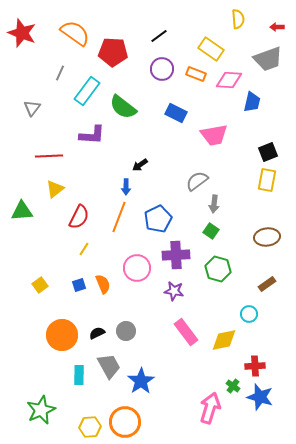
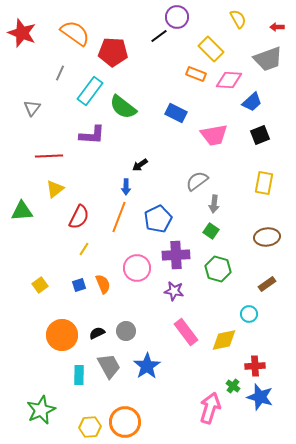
yellow semicircle at (238, 19): rotated 24 degrees counterclockwise
yellow rectangle at (211, 49): rotated 10 degrees clockwise
purple circle at (162, 69): moved 15 px right, 52 px up
cyan rectangle at (87, 91): moved 3 px right
blue trapezoid at (252, 102): rotated 35 degrees clockwise
black square at (268, 152): moved 8 px left, 17 px up
yellow rectangle at (267, 180): moved 3 px left, 3 px down
blue star at (141, 381): moved 6 px right, 15 px up
